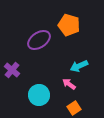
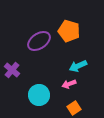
orange pentagon: moved 6 px down
purple ellipse: moved 1 px down
cyan arrow: moved 1 px left
pink arrow: rotated 56 degrees counterclockwise
